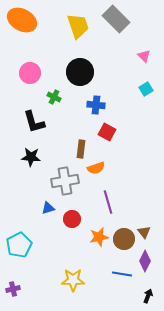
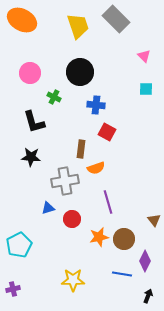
cyan square: rotated 32 degrees clockwise
brown triangle: moved 10 px right, 12 px up
